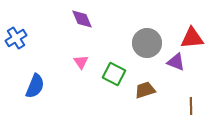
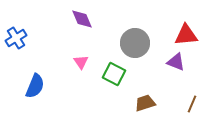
red triangle: moved 6 px left, 3 px up
gray circle: moved 12 px left
brown trapezoid: moved 13 px down
brown line: moved 1 px right, 2 px up; rotated 24 degrees clockwise
